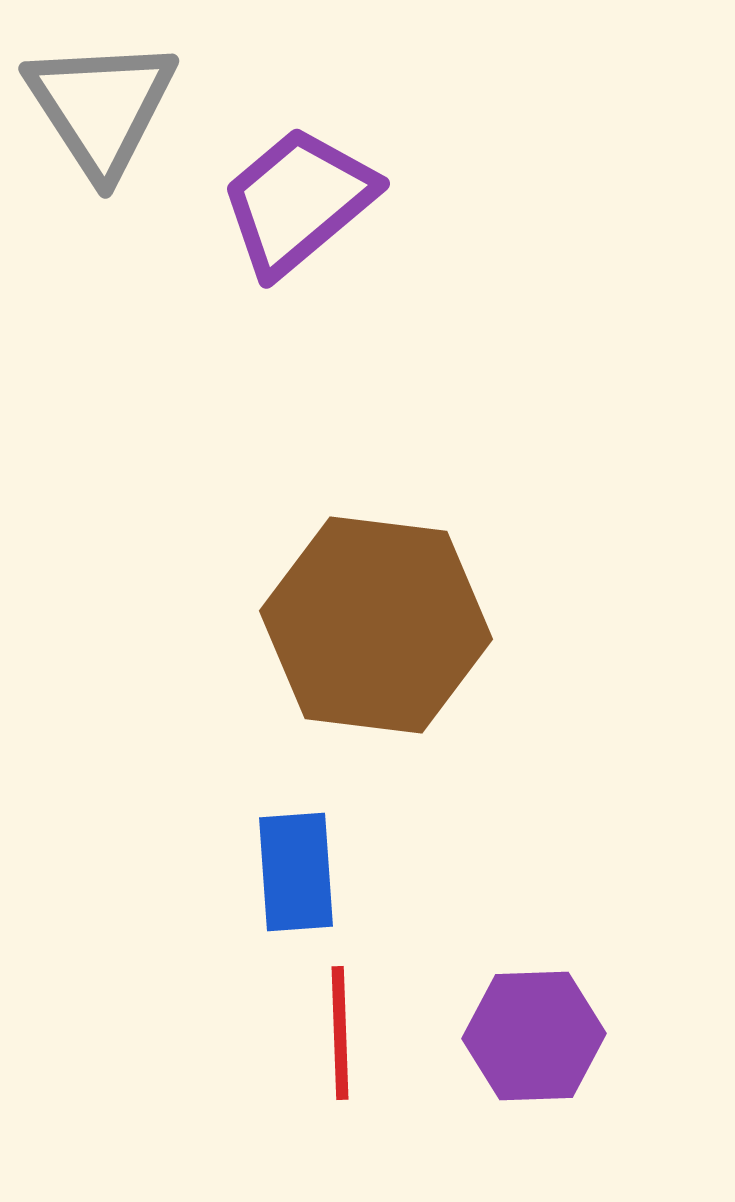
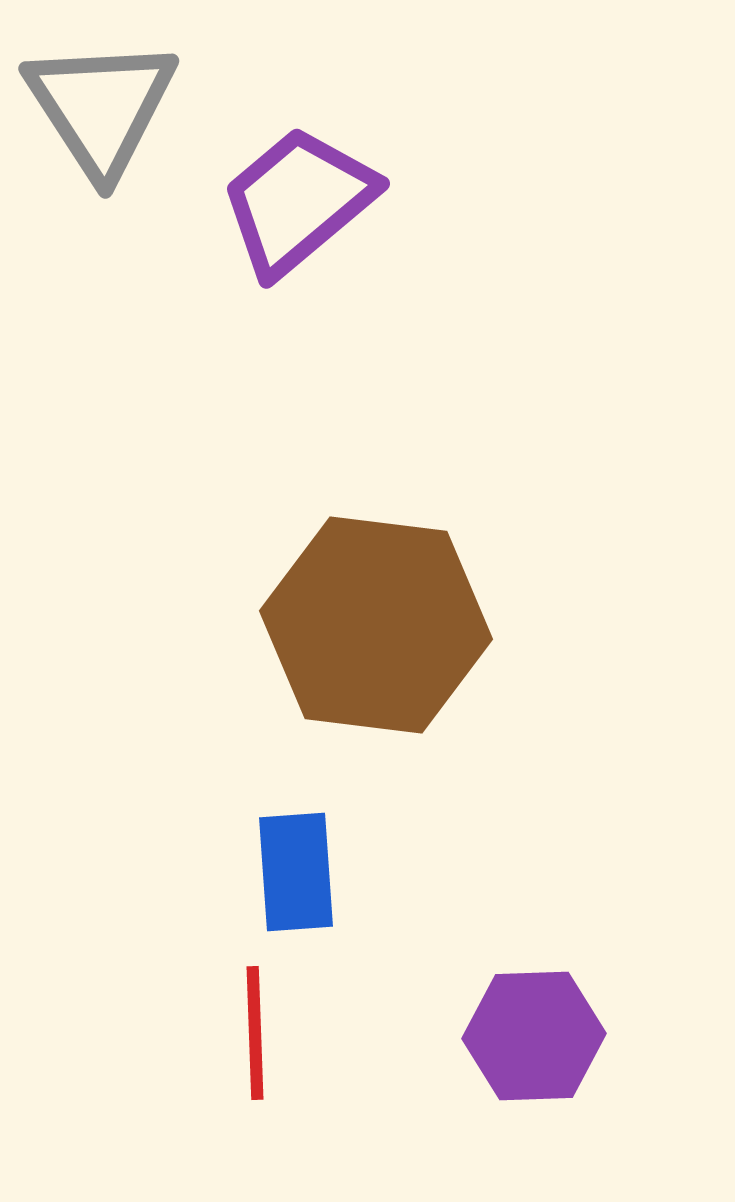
red line: moved 85 px left
